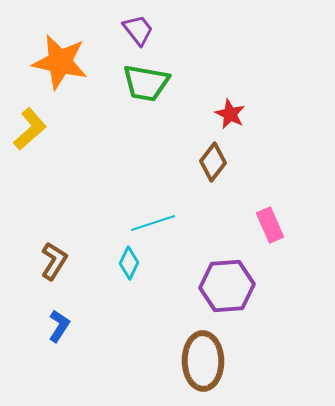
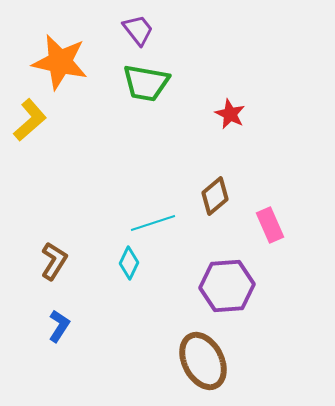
yellow L-shape: moved 9 px up
brown diamond: moved 2 px right, 34 px down; rotated 12 degrees clockwise
brown ellipse: rotated 26 degrees counterclockwise
